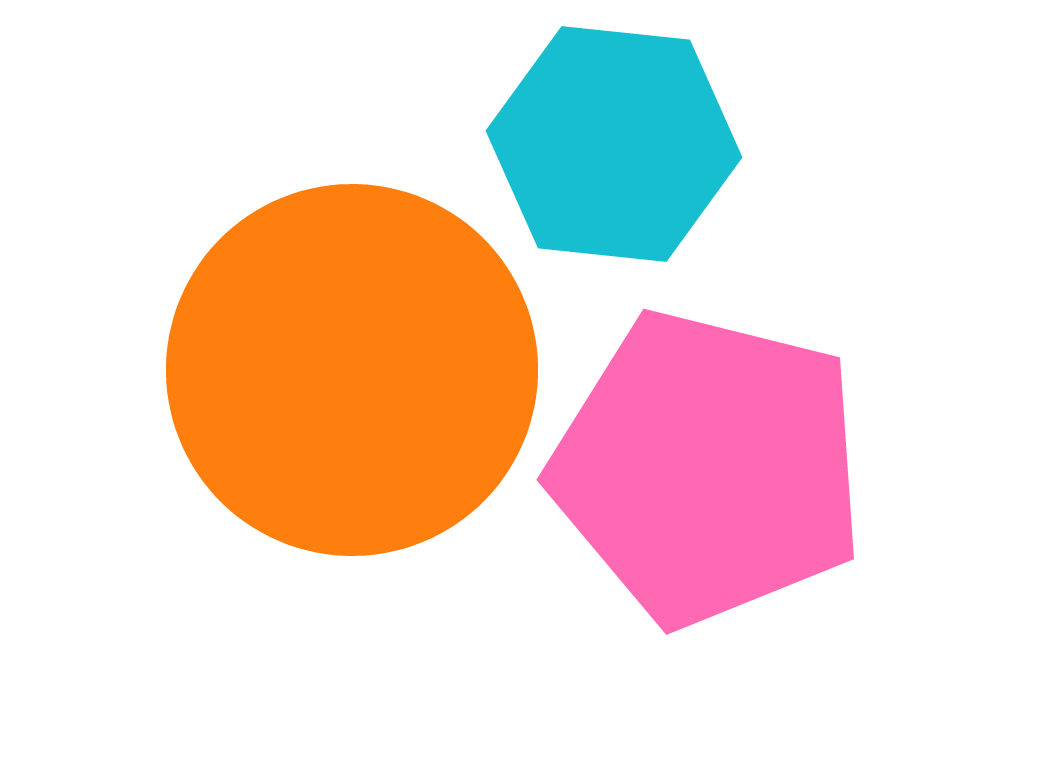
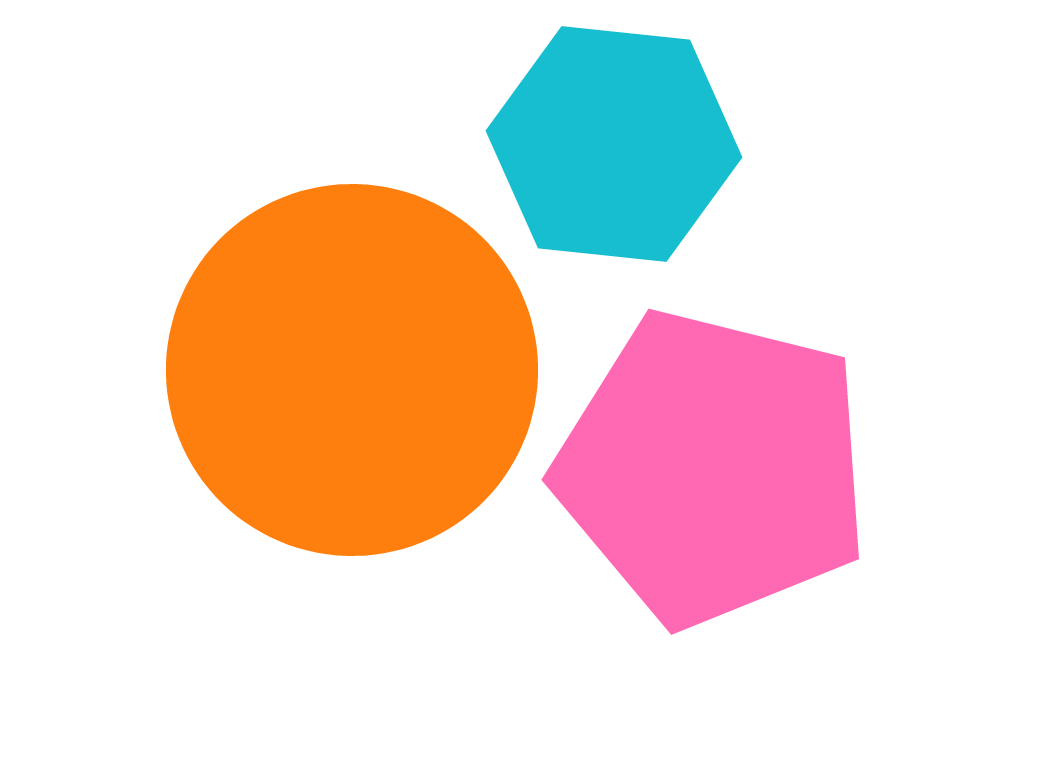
pink pentagon: moved 5 px right
